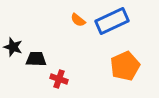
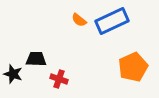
orange semicircle: moved 1 px right
black star: moved 27 px down
orange pentagon: moved 8 px right, 1 px down
